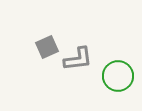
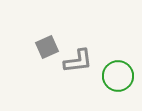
gray L-shape: moved 2 px down
